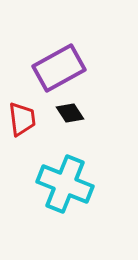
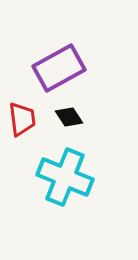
black diamond: moved 1 px left, 4 px down
cyan cross: moved 7 px up
